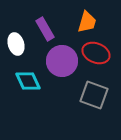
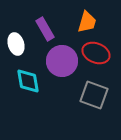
cyan diamond: rotated 16 degrees clockwise
